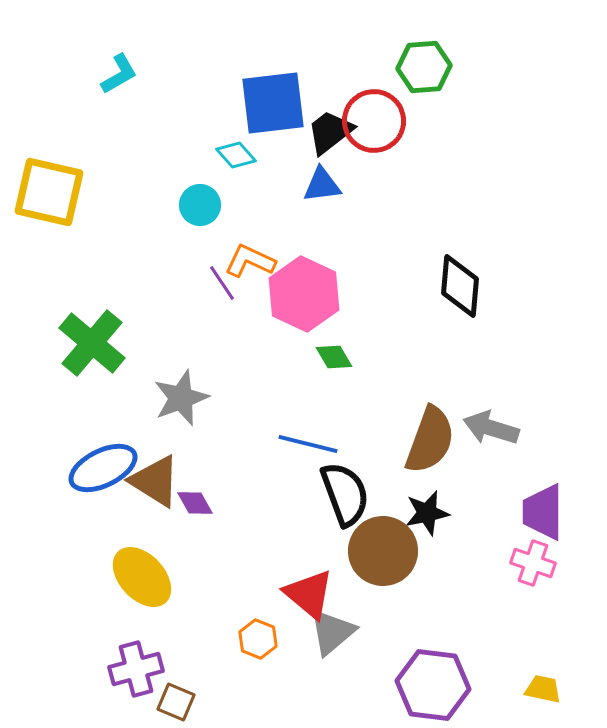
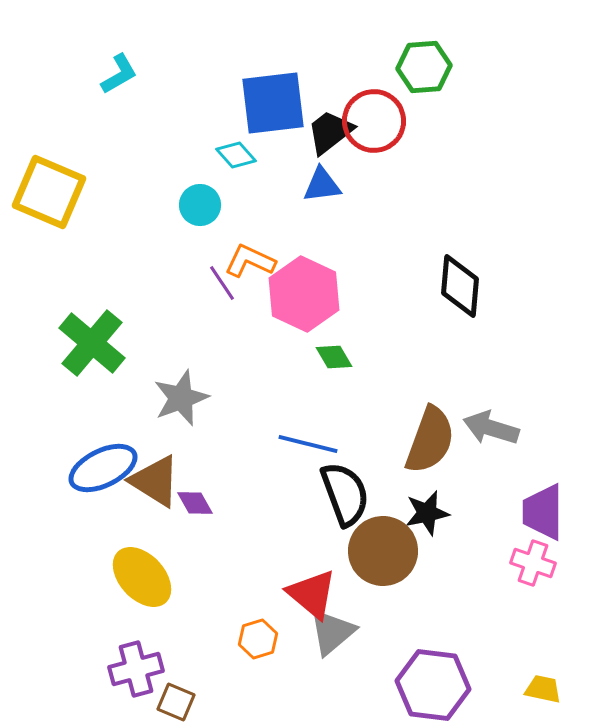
yellow square: rotated 10 degrees clockwise
red triangle: moved 3 px right
orange hexagon: rotated 21 degrees clockwise
